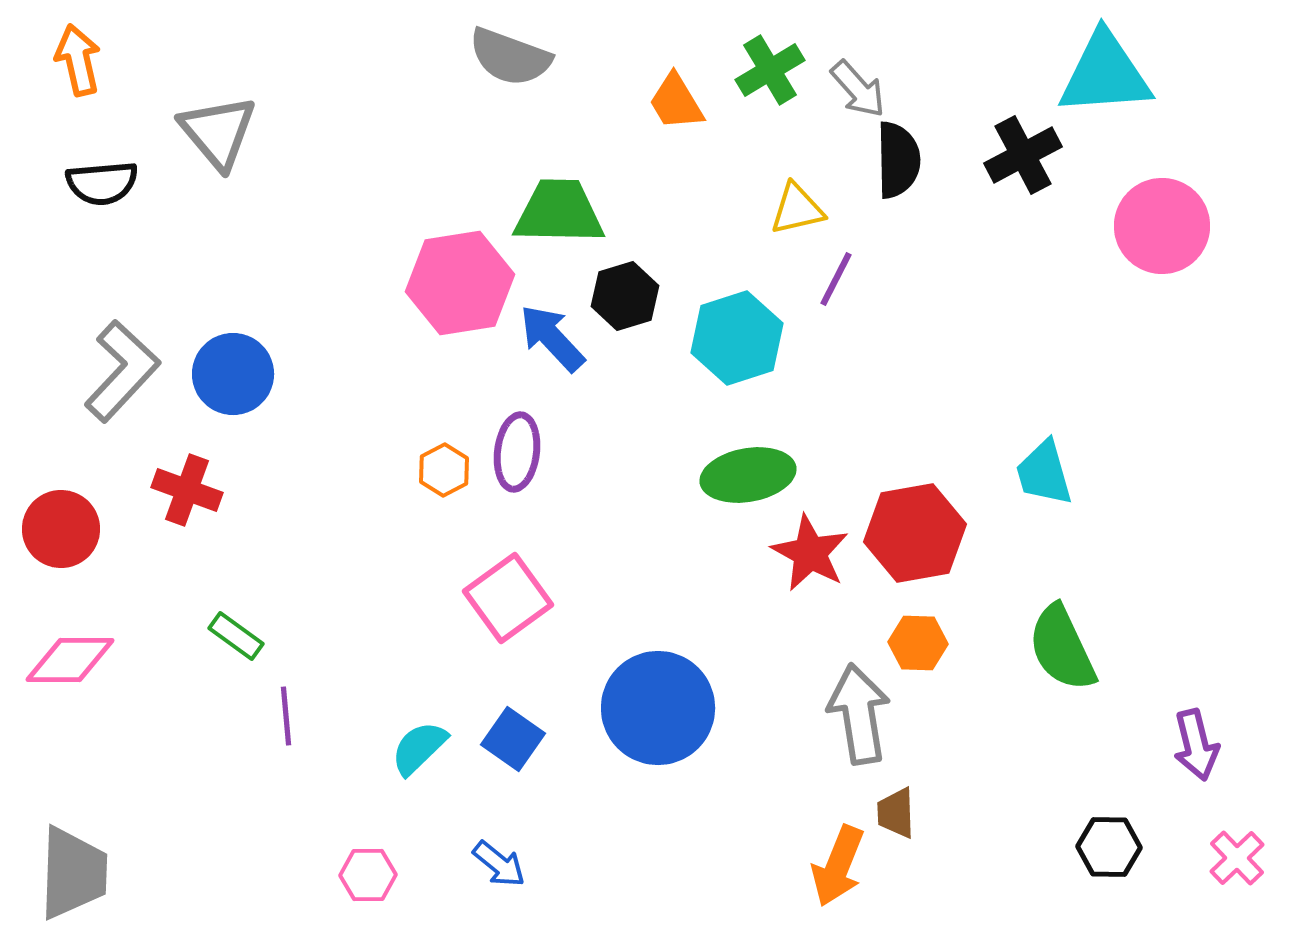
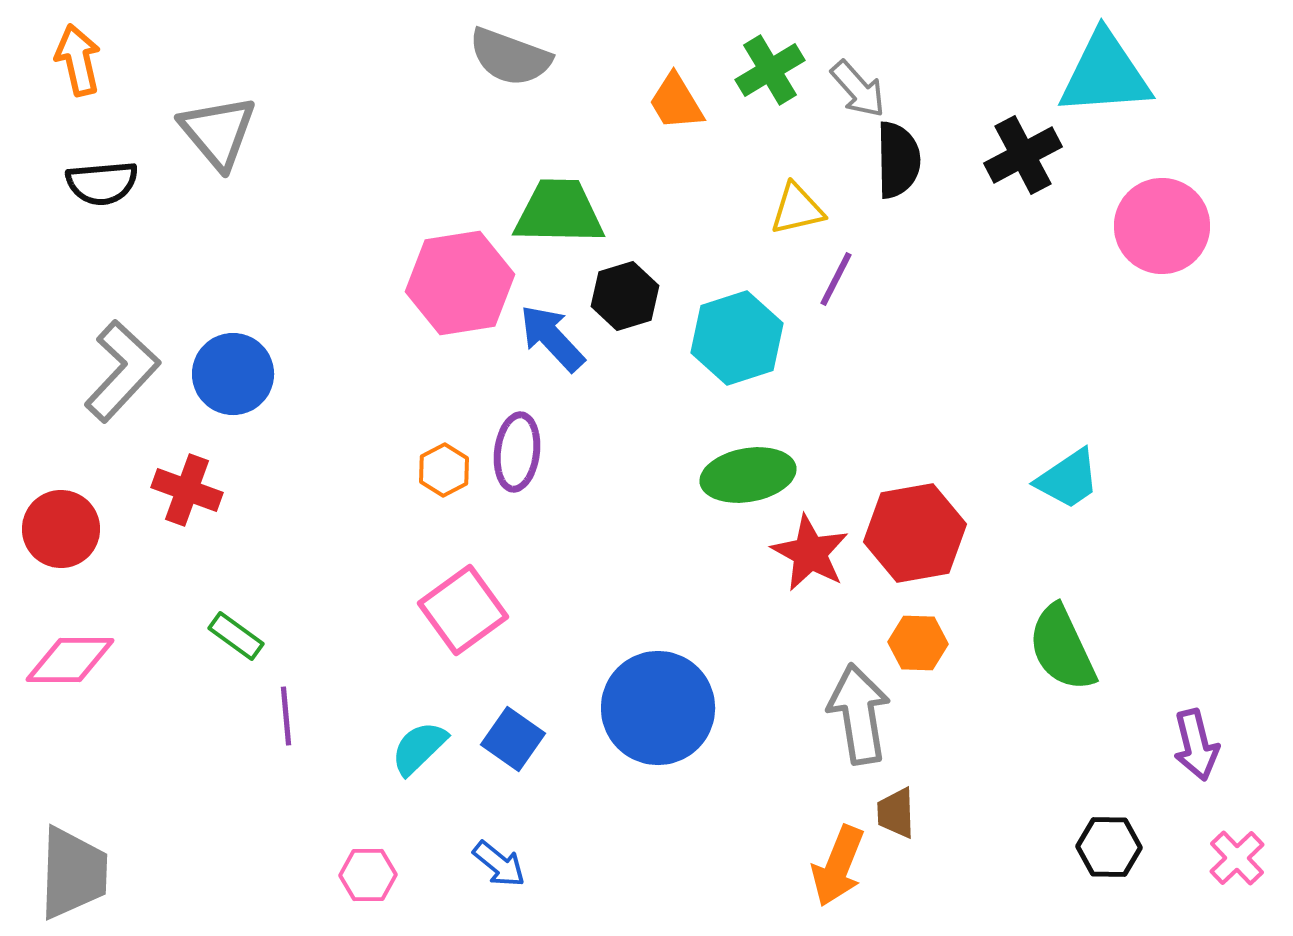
cyan trapezoid at (1044, 473): moved 24 px right, 6 px down; rotated 108 degrees counterclockwise
pink square at (508, 598): moved 45 px left, 12 px down
